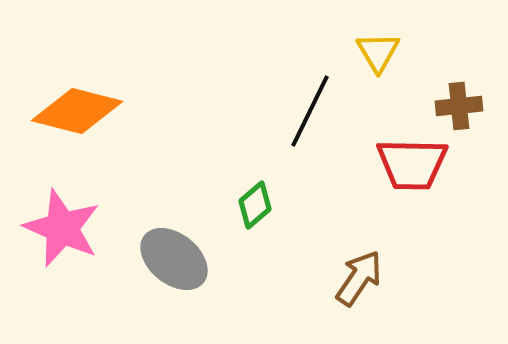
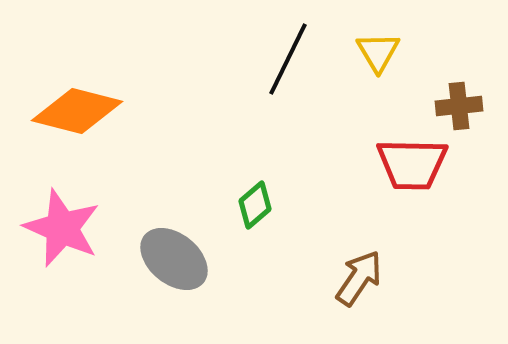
black line: moved 22 px left, 52 px up
